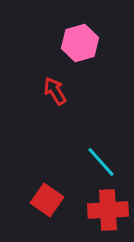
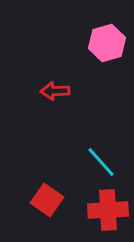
pink hexagon: moved 27 px right
red arrow: rotated 60 degrees counterclockwise
